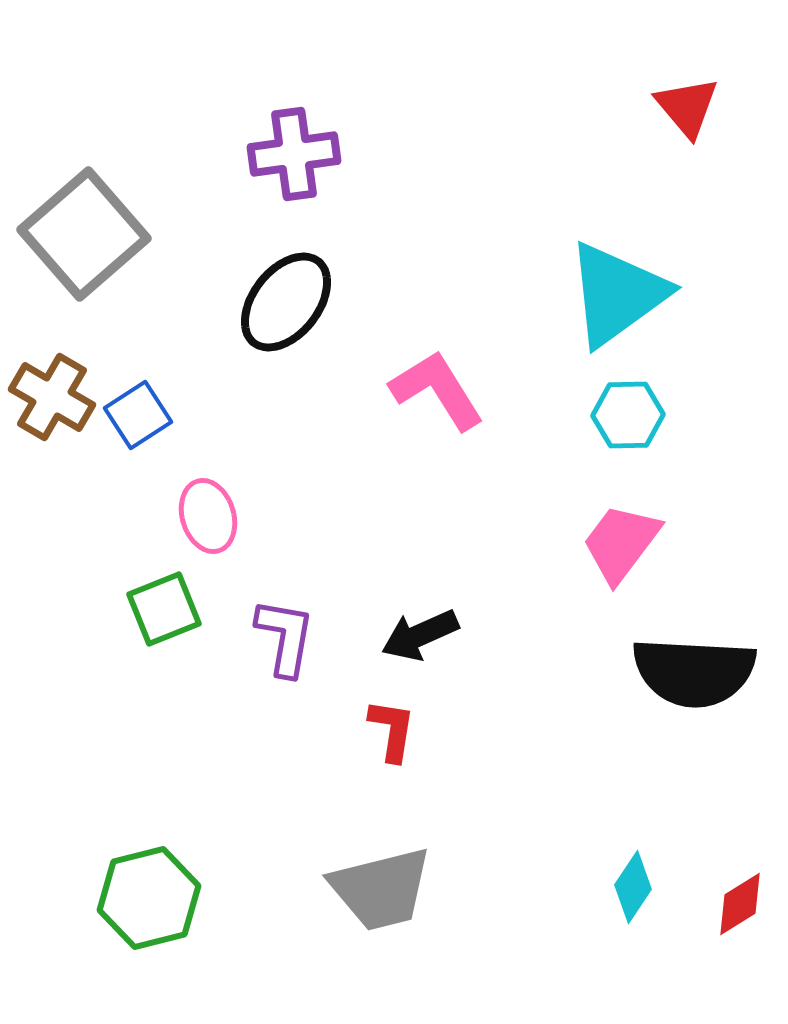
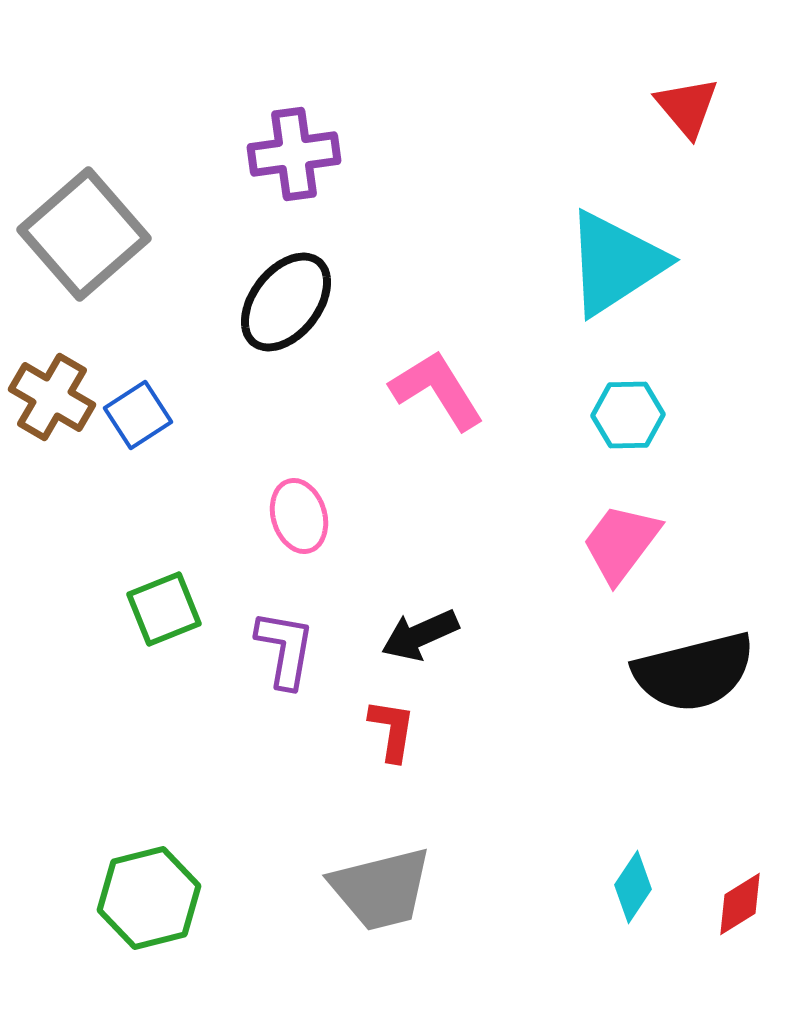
cyan triangle: moved 2 px left, 31 px up; rotated 3 degrees clockwise
pink ellipse: moved 91 px right
purple L-shape: moved 12 px down
black semicircle: rotated 17 degrees counterclockwise
